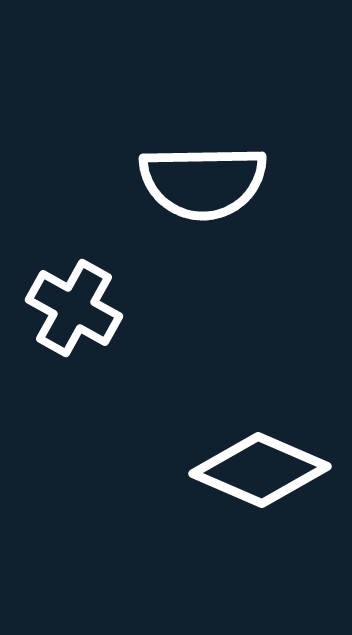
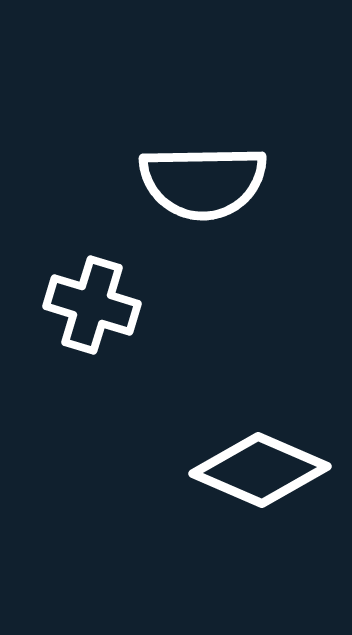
white cross: moved 18 px right, 3 px up; rotated 12 degrees counterclockwise
